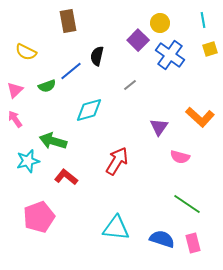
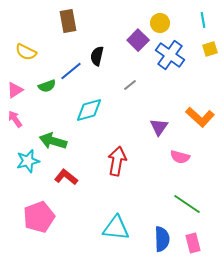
pink triangle: rotated 12 degrees clockwise
red arrow: rotated 20 degrees counterclockwise
blue semicircle: rotated 70 degrees clockwise
